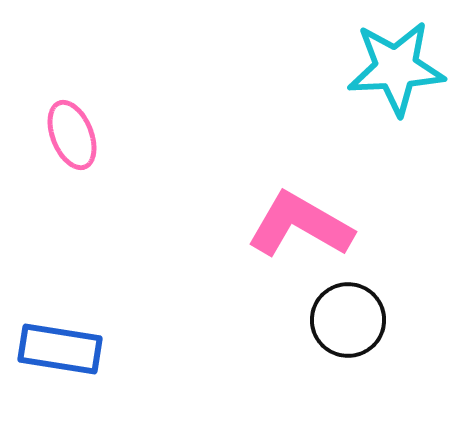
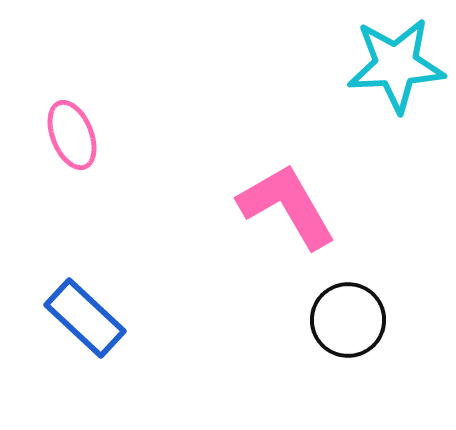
cyan star: moved 3 px up
pink L-shape: moved 13 px left, 19 px up; rotated 30 degrees clockwise
blue rectangle: moved 25 px right, 31 px up; rotated 34 degrees clockwise
